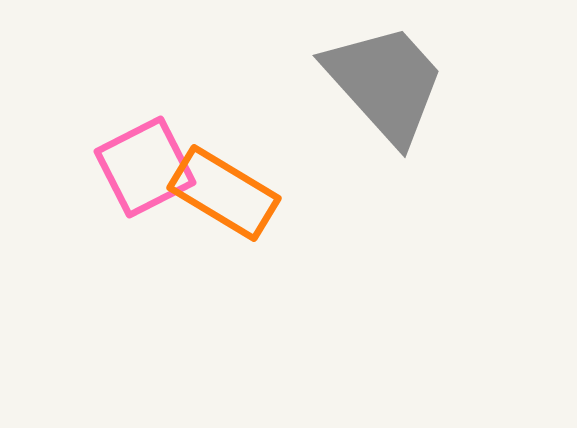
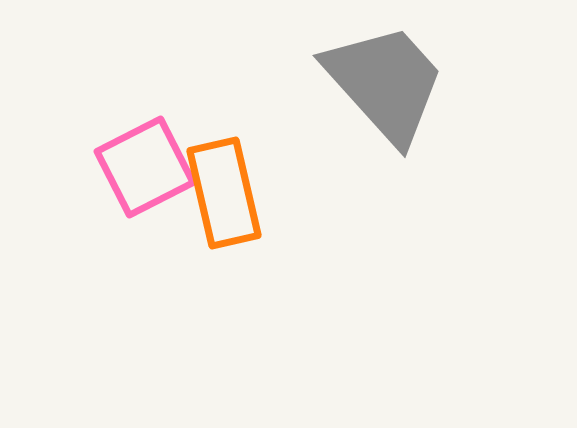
orange rectangle: rotated 46 degrees clockwise
